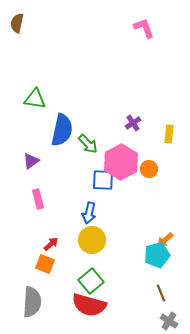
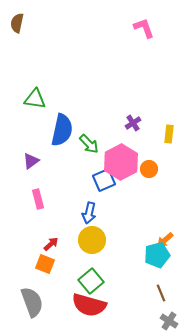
green arrow: moved 1 px right
blue square: moved 1 px right; rotated 25 degrees counterclockwise
gray semicircle: rotated 24 degrees counterclockwise
